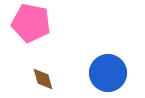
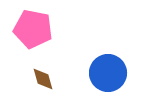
pink pentagon: moved 2 px right, 6 px down
